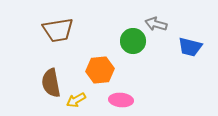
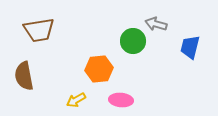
brown trapezoid: moved 19 px left
blue trapezoid: rotated 90 degrees clockwise
orange hexagon: moved 1 px left, 1 px up
brown semicircle: moved 27 px left, 7 px up
